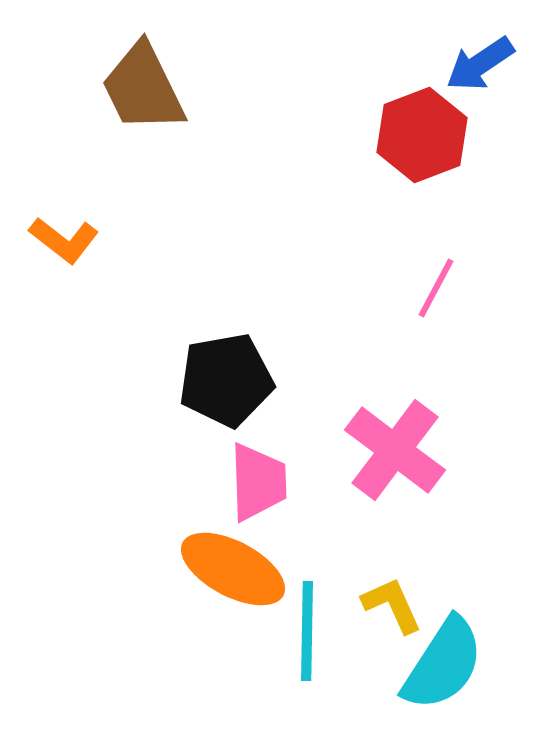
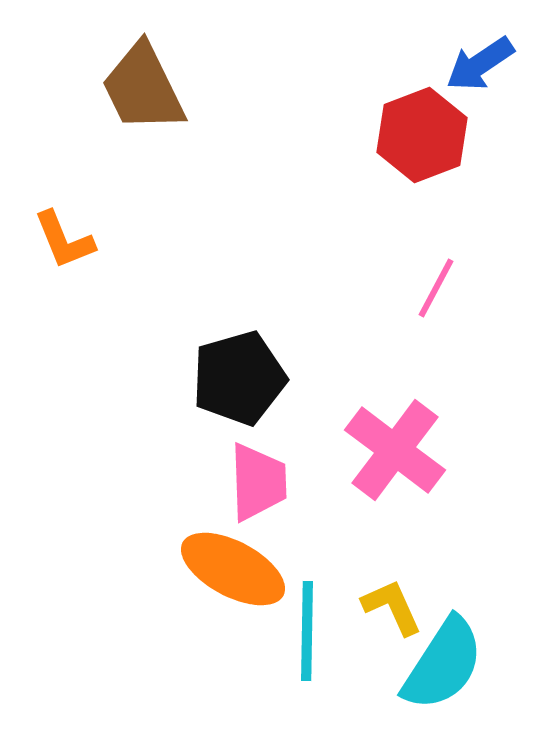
orange L-shape: rotated 30 degrees clockwise
black pentagon: moved 13 px right, 2 px up; rotated 6 degrees counterclockwise
yellow L-shape: moved 2 px down
